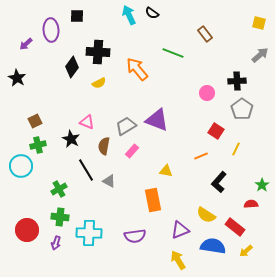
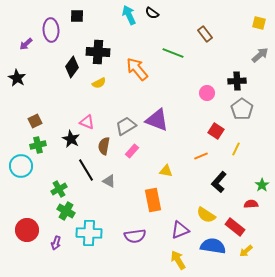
green cross at (60, 217): moved 6 px right, 6 px up; rotated 24 degrees clockwise
